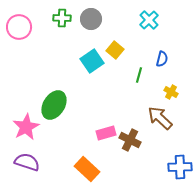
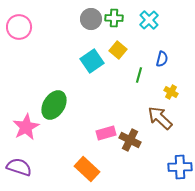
green cross: moved 52 px right
yellow square: moved 3 px right
purple semicircle: moved 8 px left, 5 px down
